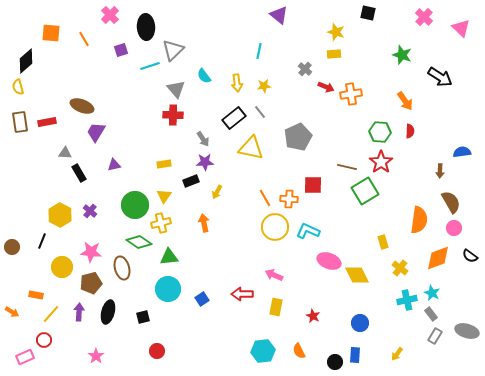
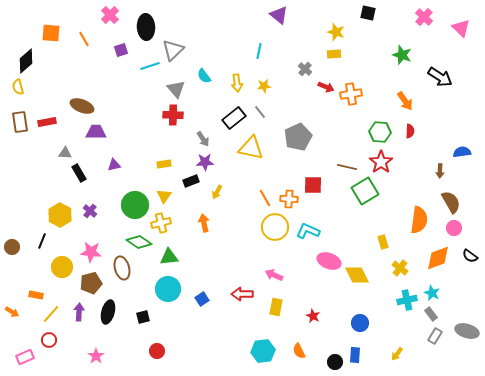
purple trapezoid at (96, 132): rotated 60 degrees clockwise
red circle at (44, 340): moved 5 px right
